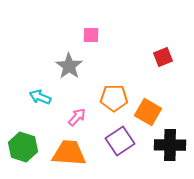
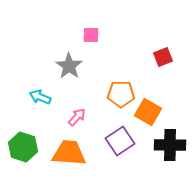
orange pentagon: moved 7 px right, 4 px up
